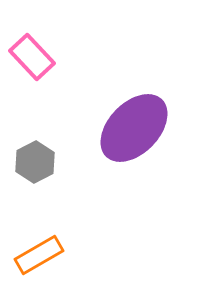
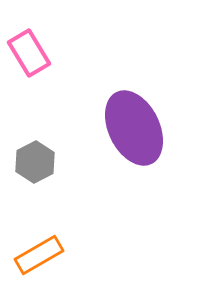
pink rectangle: moved 3 px left, 4 px up; rotated 12 degrees clockwise
purple ellipse: rotated 70 degrees counterclockwise
